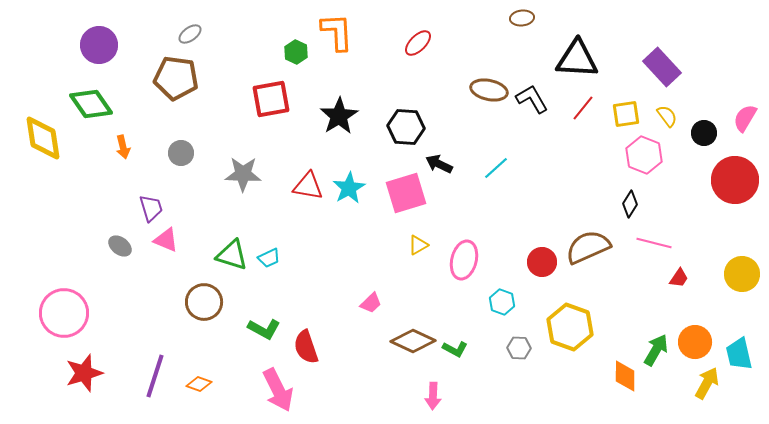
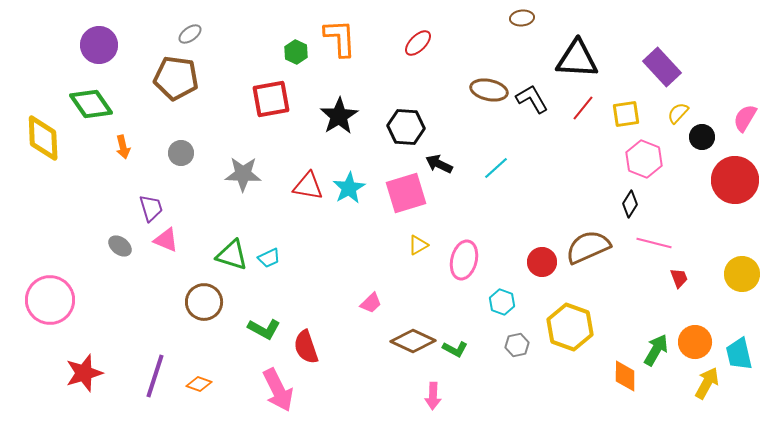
orange L-shape at (337, 32): moved 3 px right, 6 px down
yellow semicircle at (667, 116): moved 11 px right, 3 px up; rotated 100 degrees counterclockwise
black circle at (704, 133): moved 2 px left, 4 px down
yellow diamond at (43, 138): rotated 6 degrees clockwise
pink hexagon at (644, 155): moved 4 px down
red trapezoid at (679, 278): rotated 55 degrees counterclockwise
pink circle at (64, 313): moved 14 px left, 13 px up
gray hexagon at (519, 348): moved 2 px left, 3 px up; rotated 15 degrees counterclockwise
